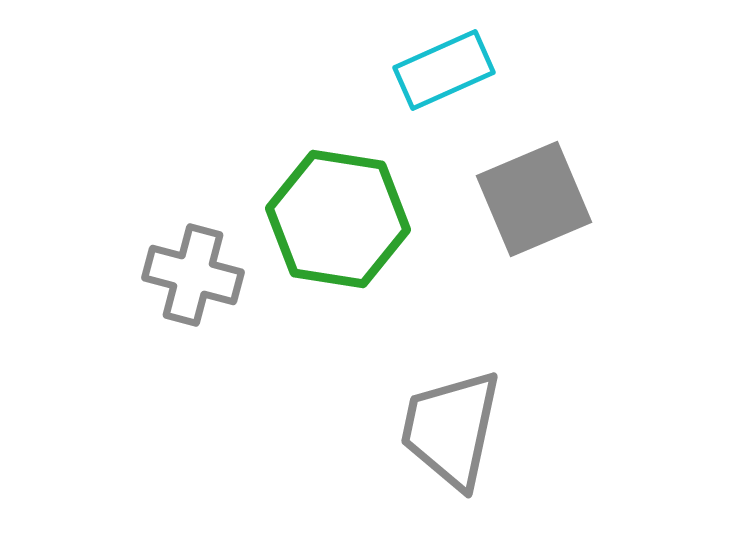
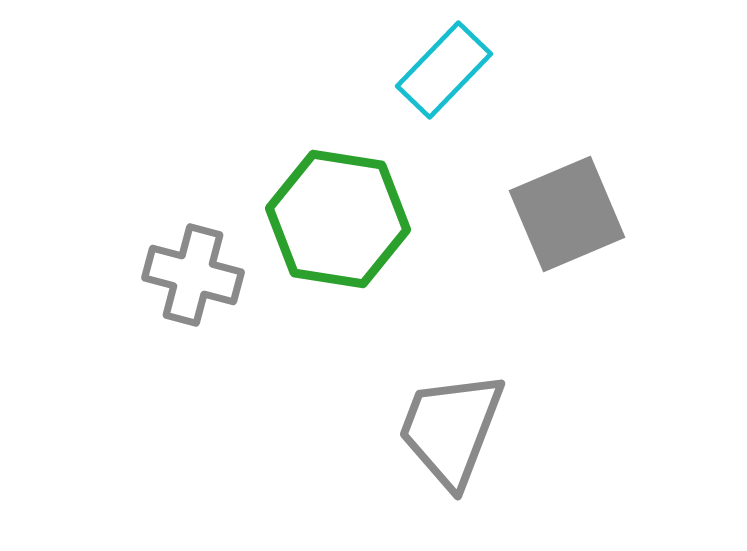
cyan rectangle: rotated 22 degrees counterclockwise
gray square: moved 33 px right, 15 px down
gray trapezoid: rotated 9 degrees clockwise
